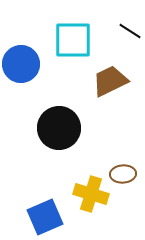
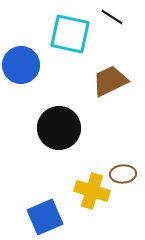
black line: moved 18 px left, 14 px up
cyan square: moved 3 px left, 6 px up; rotated 12 degrees clockwise
blue circle: moved 1 px down
yellow cross: moved 1 px right, 3 px up
